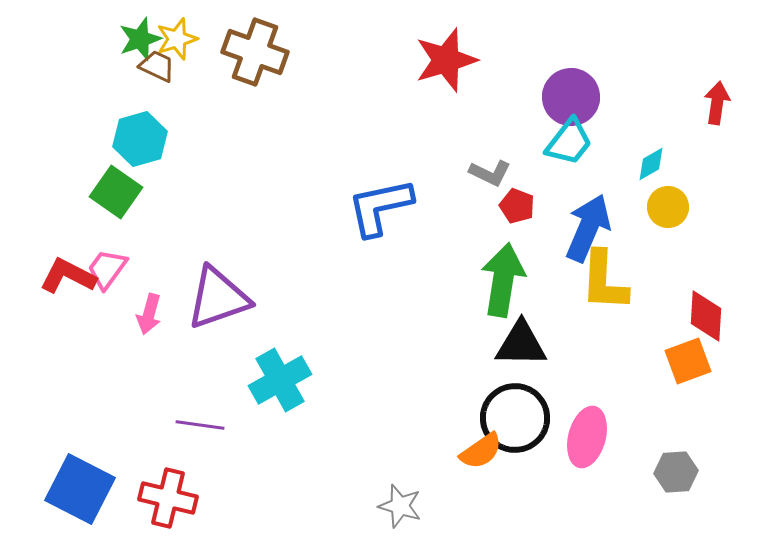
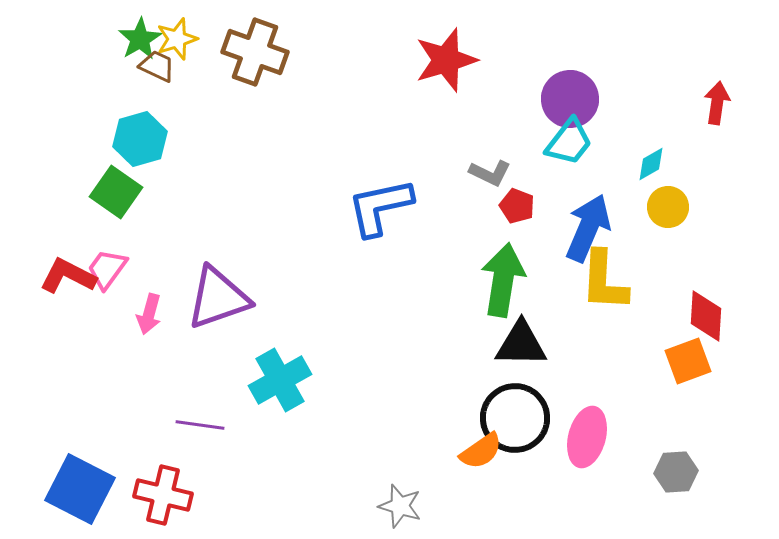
green star: rotated 12 degrees counterclockwise
purple circle: moved 1 px left, 2 px down
red cross: moved 5 px left, 3 px up
